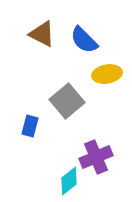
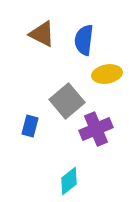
blue semicircle: rotated 52 degrees clockwise
purple cross: moved 28 px up
